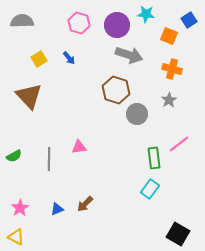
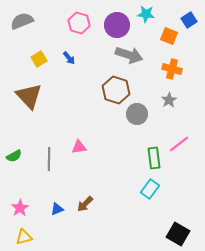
gray semicircle: rotated 20 degrees counterclockwise
yellow triangle: moved 8 px right; rotated 42 degrees counterclockwise
